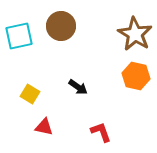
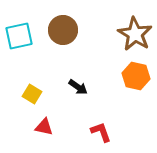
brown circle: moved 2 px right, 4 px down
yellow square: moved 2 px right
